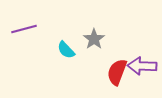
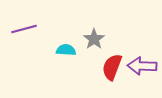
cyan semicircle: rotated 138 degrees clockwise
red semicircle: moved 5 px left, 5 px up
